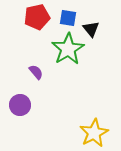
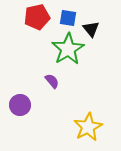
purple semicircle: moved 16 px right, 9 px down
yellow star: moved 6 px left, 6 px up
